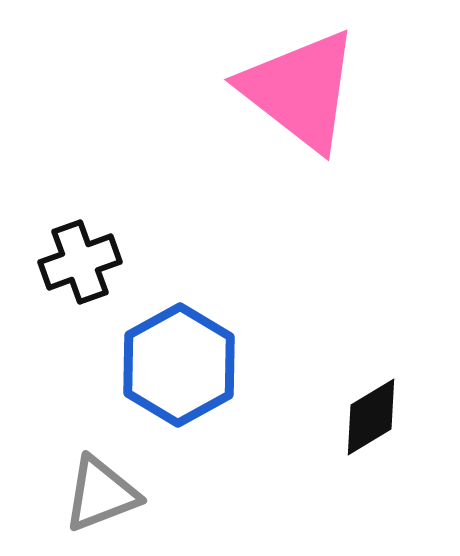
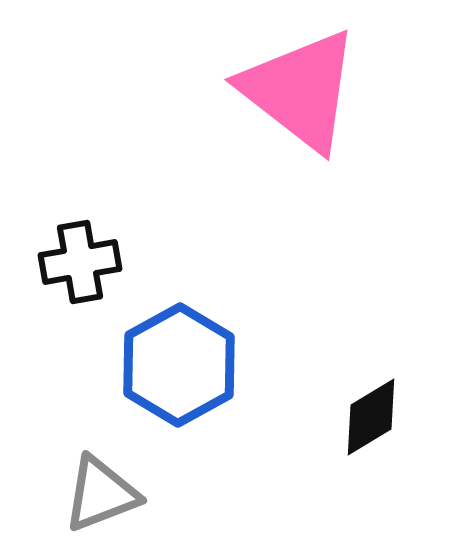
black cross: rotated 10 degrees clockwise
